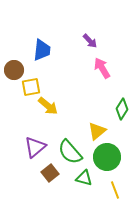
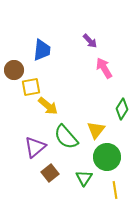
pink arrow: moved 2 px right
yellow triangle: moved 1 px left, 1 px up; rotated 12 degrees counterclockwise
green semicircle: moved 4 px left, 15 px up
green triangle: rotated 48 degrees clockwise
yellow line: rotated 12 degrees clockwise
